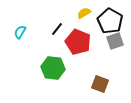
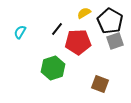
red pentagon: rotated 25 degrees counterclockwise
green hexagon: rotated 25 degrees counterclockwise
